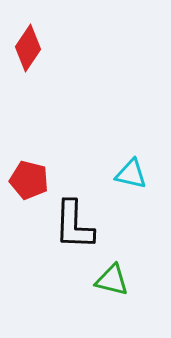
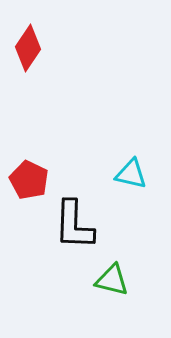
red pentagon: rotated 12 degrees clockwise
